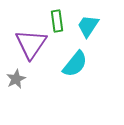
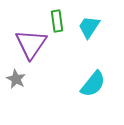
cyan trapezoid: moved 1 px right, 1 px down
cyan semicircle: moved 18 px right, 20 px down
gray star: rotated 18 degrees counterclockwise
